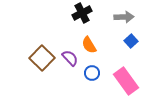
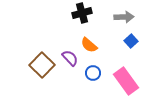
black cross: rotated 12 degrees clockwise
orange semicircle: rotated 18 degrees counterclockwise
brown square: moved 7 px down
blue circle: moved 1 px right
